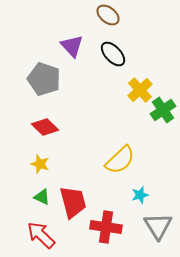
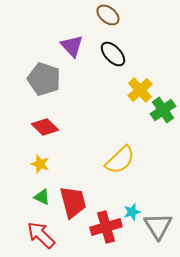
cyan star: moved 8 px left, 17 px down
red cross: rotated 24 degrees counterclockwise
